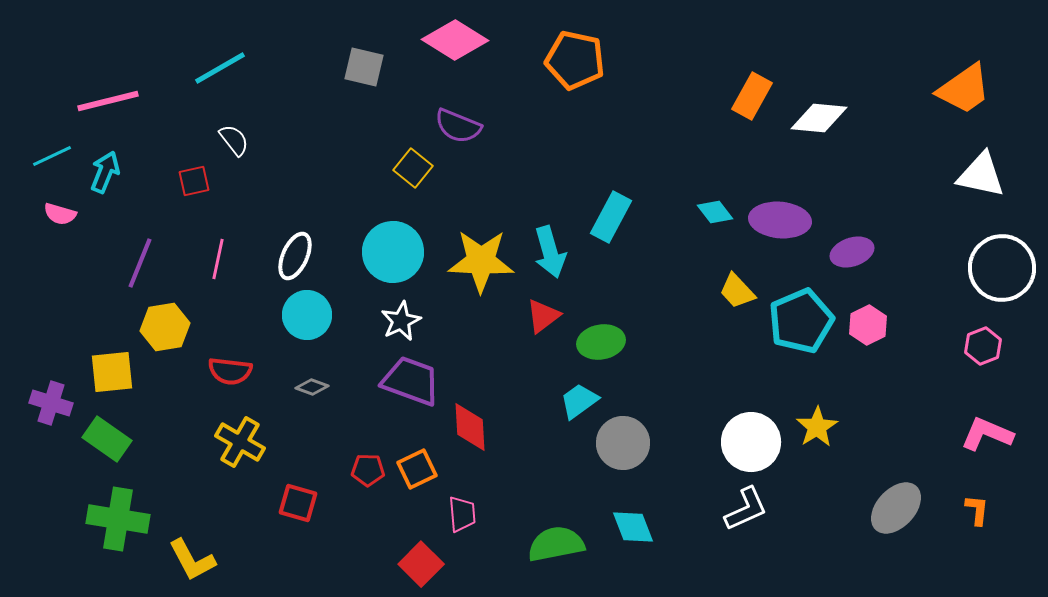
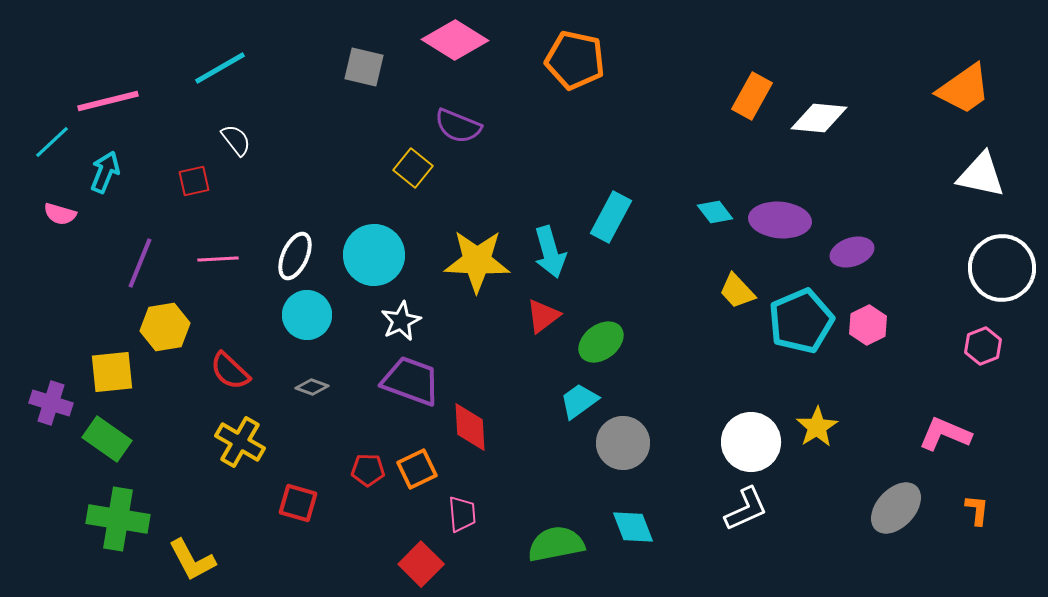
white semicircle at (234, 140): moved 2 px right
cyan line at (52, 156): moved 14 px up; rotated 18 degrees counterclockwise
cyan circle at (393, 252): moved 19 px left, 3 px down
pink line at (218, 259): rotated 75 degrees clockwise
yellow star at (481, 261): moved 4 px left
green ellipse at (601, 342): rotated 27 degrees counterclockwise
red semicircle at (230, 371): rotated 36 degrees clockwise
pink L-shape at (987, 434): moved 42 px left
